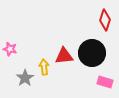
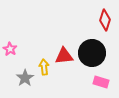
pink star: rotated 16 degrees clockwise
pink rectangle: moved 4 px left
